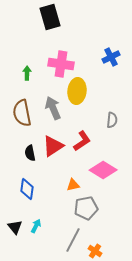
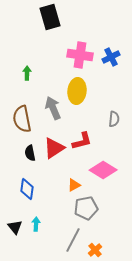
pink cross: moved 19 px right, 9 px up
brown semicircle: moved 6 px down
gray semicircle: moved 2 px right, 1 px up
red L-shape: rotated 20 degrees clockwise
red triangle: moved 1 px right, 2 px down
orange triangle: moved 1 px right; rotated 16 degrees counterclockwise
cyan arrow: moved 2 px up; rotated 24 degrees counterclockwise
orange cross: moved 1 px up; rotated 16 degrees clockwise
